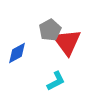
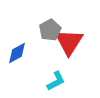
red triangle: moved 2 px right; rotated 8 degrees clockwise
